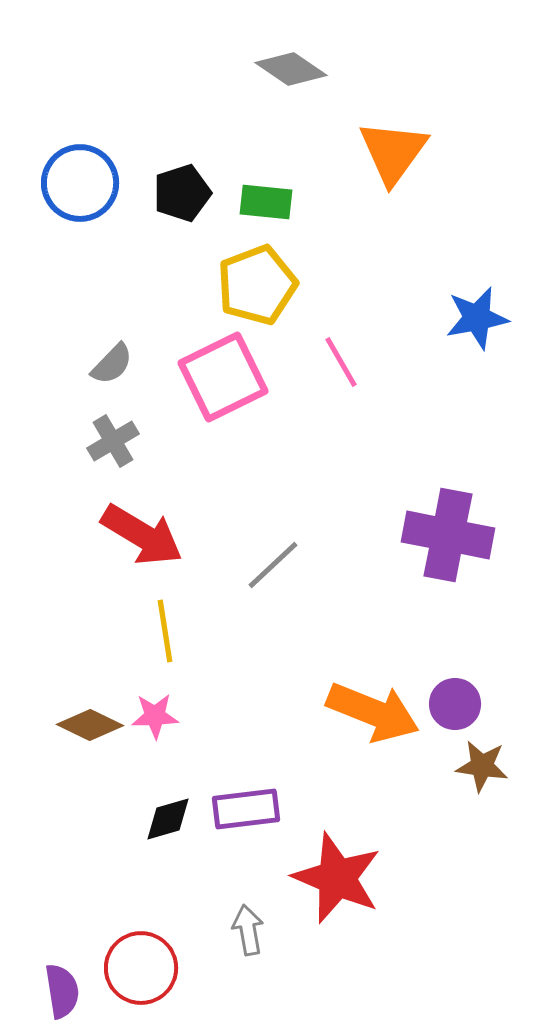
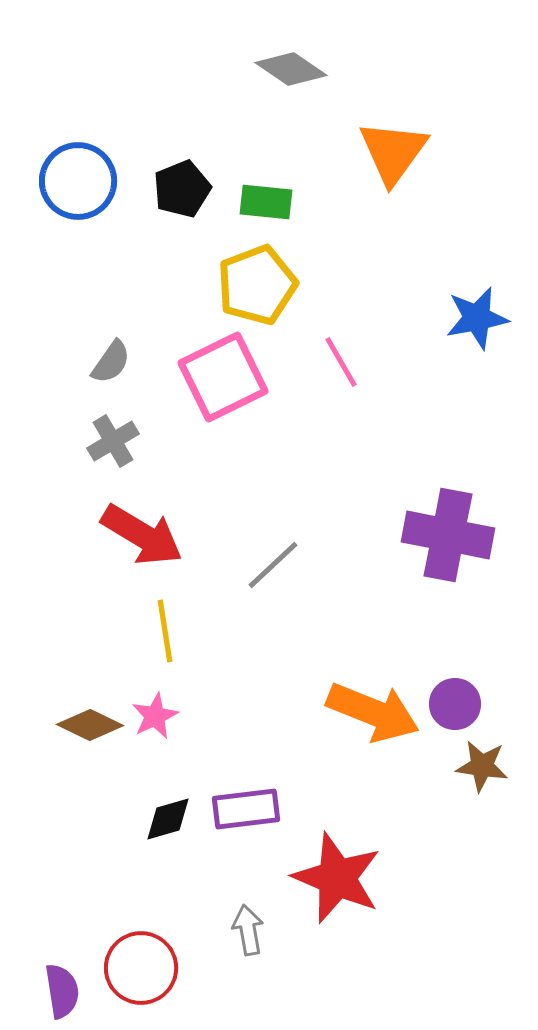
blue circle: moved 2 px left, 2 px up
black pentagon: moved 4 px up; rotated 4 degrees counterclockwise
gray semicircle: moved 1 px left, 2 px up; rotated 9 degrees counterclockwise
pink star: rotated 24 degrees counterclockwise
